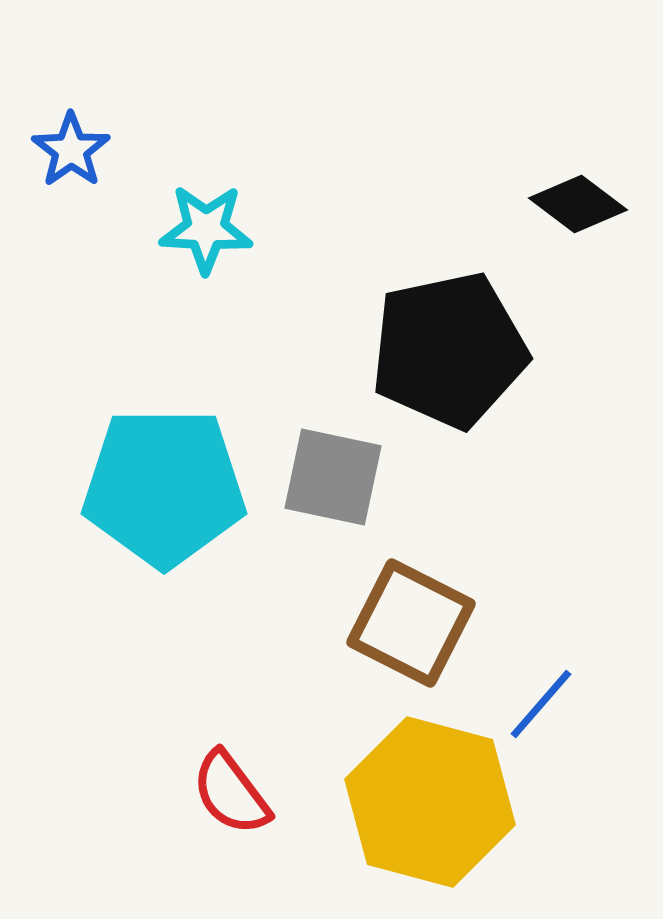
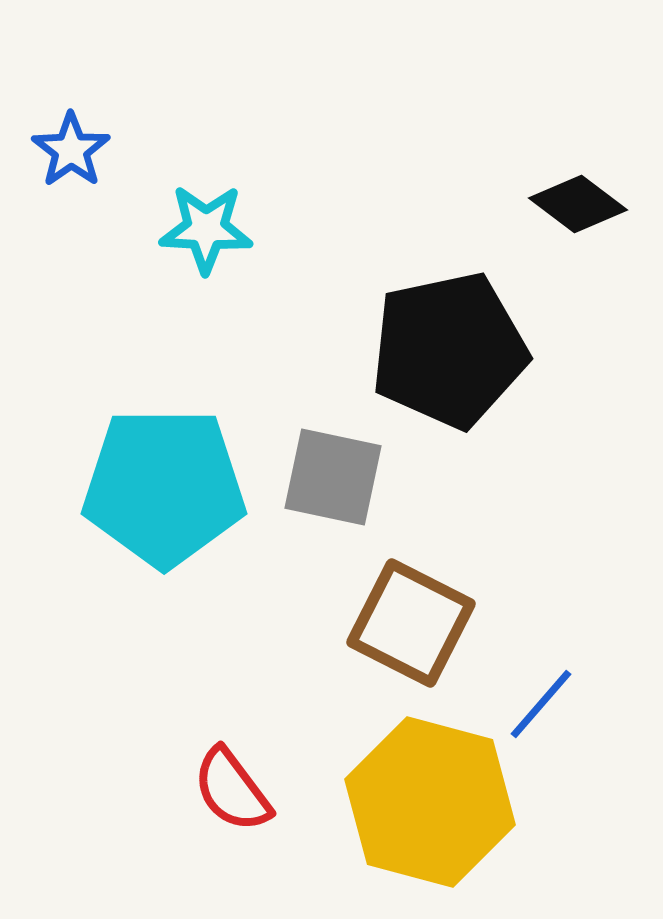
red semicircle: moved 1 px right, 3 px up
